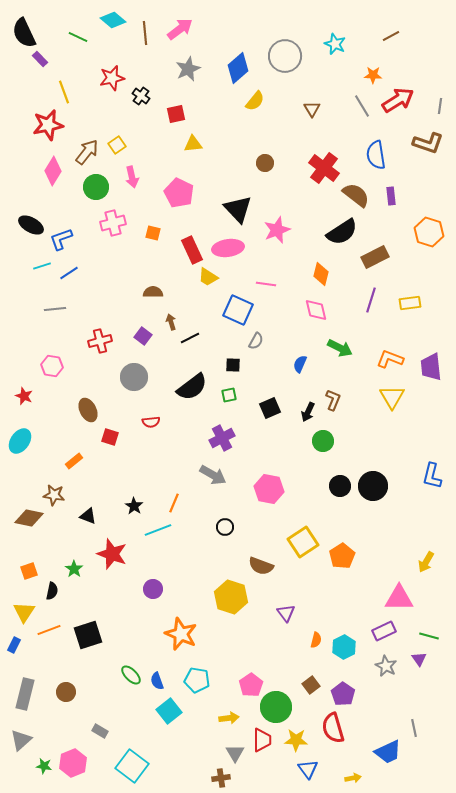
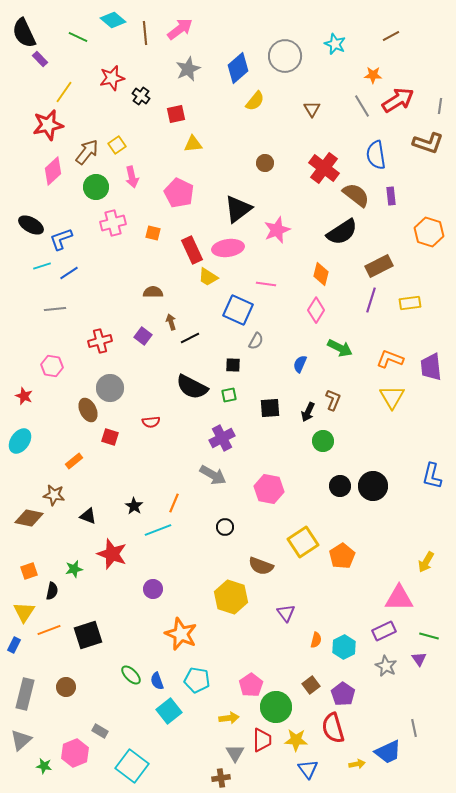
yellow line at (64, 92): rotated 55 degrees clockwise
pink diamond at (53, 171): rotated 16 degrees clockwise
black triangle at (238, 209): rotated 36 degrees clockwise
brown rectangle at (375, 257): moved 4 px right, 9 px down
pink diamond at (316, 310): rotated 45 degrees clockwise
gray circle at (134, 377): moved 24 px left, 11 px down
black semicircle at (192, 387): rotated 64 degrees clockwise
black square at (270, 408): rotated 20 degrees clockwise
green star at (74, 569): rotated 24 degrees clockwise
brown circle at (66, 692): moved 5 px up
pink hexagon at (73, 763): moved 2 px right, 10 px up
yellow arrow at (353, 778): moved 4 px right, 14 px up
